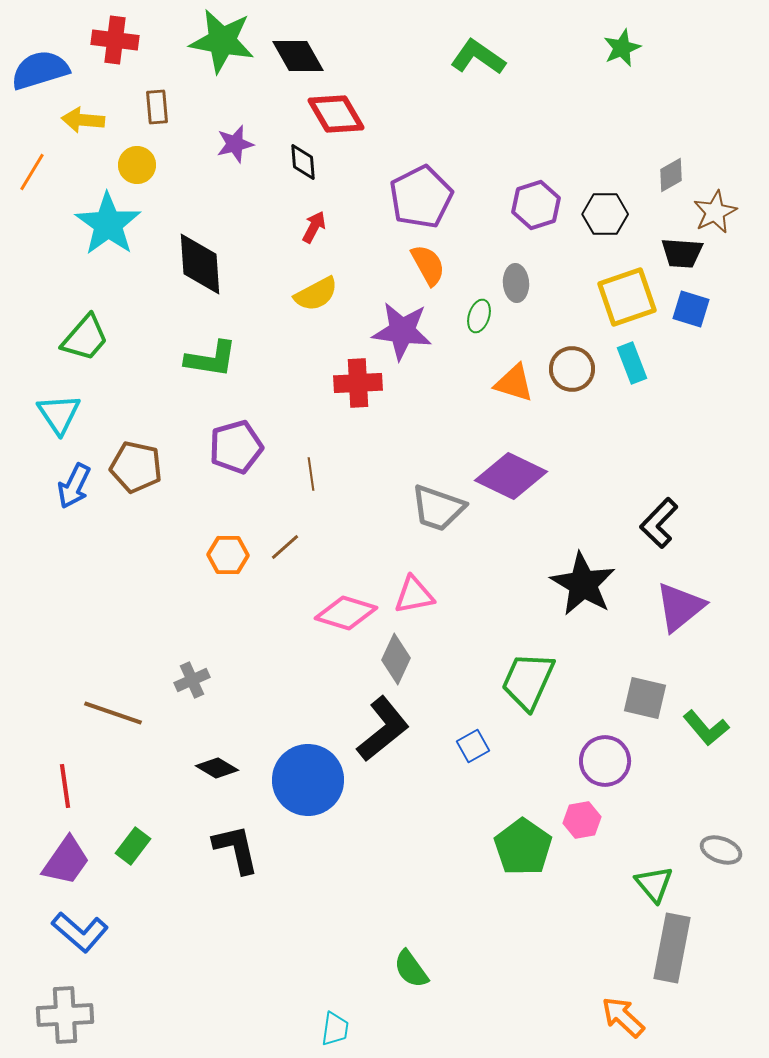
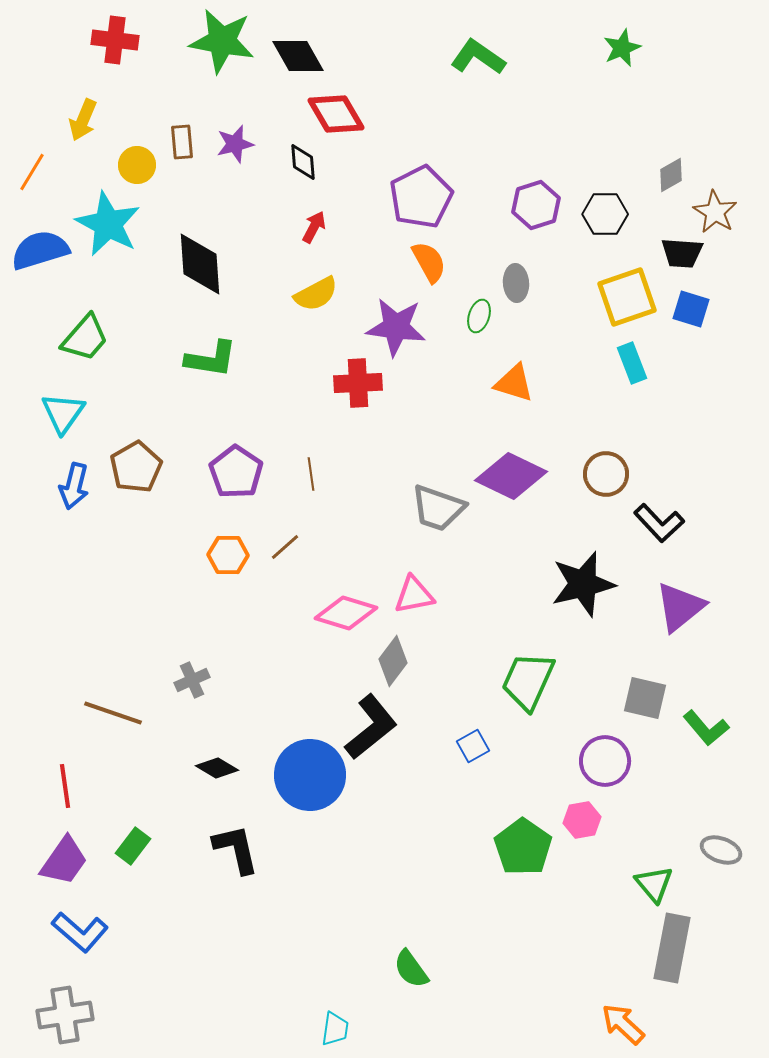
blue semicircle at (40, 70): moved 180 px down
brown rectangle at (157, 107): moved 25 px right, 35 px down
yellow arrow at (83, 120): rotated 72 degrees counterclockwise
brown star at (715, 212): rotated 15 degrees counterclockwise
cyan star at (108, 224): rotated 8 degrees counterclockwise
orange semicircle at (428, 265): moved 1 px right, 3 px up
purple star at (402, 331): moved 6 px left, 4 px up
brown circle at (572, 369): moved 34 px right, 105 px down
cyan triangle at (59, 414): moved 4 px right, 1 px up; rotated 9 degrees clockwise
purple pentagon at (236, 447): moved 25 px down; rotated 22 degrees counterclockwise
brown pentagon at (136, 467): rotated 30 degrees clockwise
blue arrow at (74, 486): rotated 12 degrees counterclockwise
black L-shape at (659, 523): rotated 87 degrees counterclockwise
black star at (583, 584): rotated 28 degrees clockwise
gray diamond at (396, 659): moved 3 px left, 2 px down; rotated 12 degrees clockwise
black L-shape at (383, 729): moved 12 px left, 2 px up
blue circle at (308, 780): moved 2 px right, 5 px up
purple trapezoid at (66, 861): moved 2 px left
gray cross at (65, 1015): rotated 6 degrees counterclockwise
orange arrow at (623, 1017): moved 7 px down
